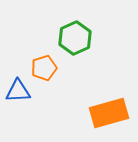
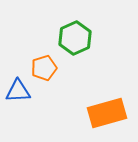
orange rectangle: moved 2 px left
